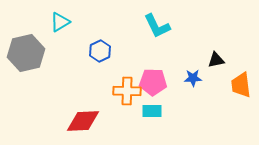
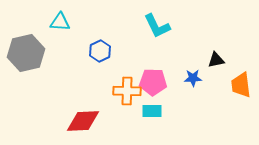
cyan triangle: rotated 35 degrees clockwise
